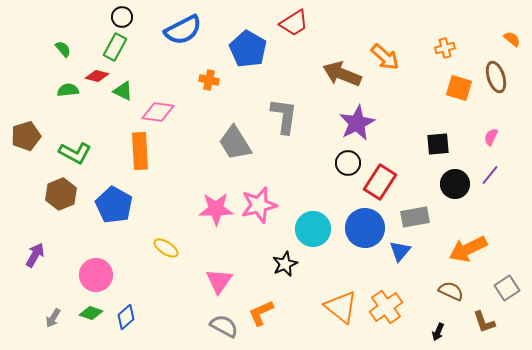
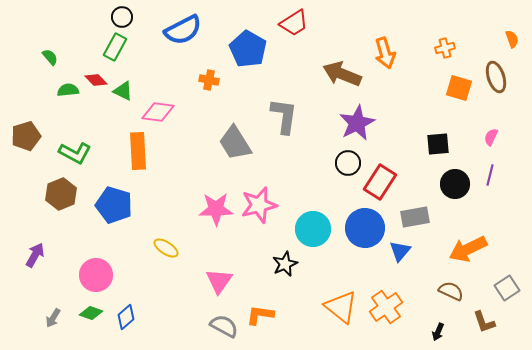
orange semicircle at (512, 39): rotated 30 degrees clockwise
green semicircle at (63, 49): moved 13 px left, 8 px down
orange arrow at (385, 57): moved 4 px up; rotated 32 degrees clockwise
red diamond at (97, 76): moved 1 px left, 4 px down; rotated 30 degrees clockwise
orange rectangle at (140, 151): moved 2 px left
purple line at (490, 175): rotated 25 degrees counterclockwise
blue pentagon at (114, 205): rotated 12 degrees counterclockwise
orange L-shape at (261, 313): moved 1 px left, 2 px down; rotated 32 degrees clockwise
